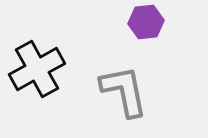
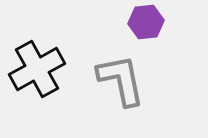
gray L-shape: moved 3 px left, 11 px up
